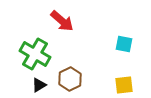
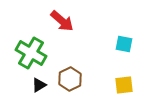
green cross: moved 4 px left, 1 px up
